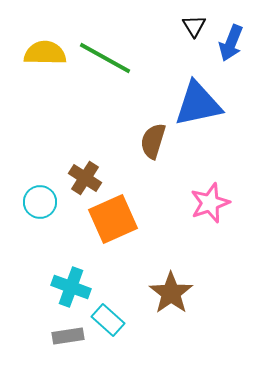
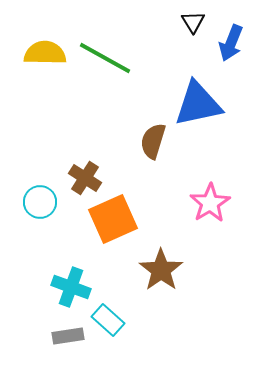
black triangle: moved 1 px left, 4 px up
pink star: rotated 12 degrees counterclockwise
brown star: moved 10 px left, 23 px up
